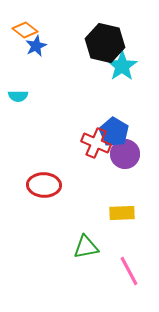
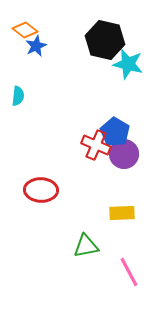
black hexagon: moved 3 px up
cyan star: moved 6 px right, 2 px up; rotated 24 degrees counterclockwise
cyan semicircle: rotated 84 degrees counterclockwise
blue pentagon: moved 1 px right
red cross: moved 2 px down
purple circle: moved 1 px left
red ellipse: moved 3 px left, 5 px down
green triangle: moved 1 px up
pink line: moved 1 px down
